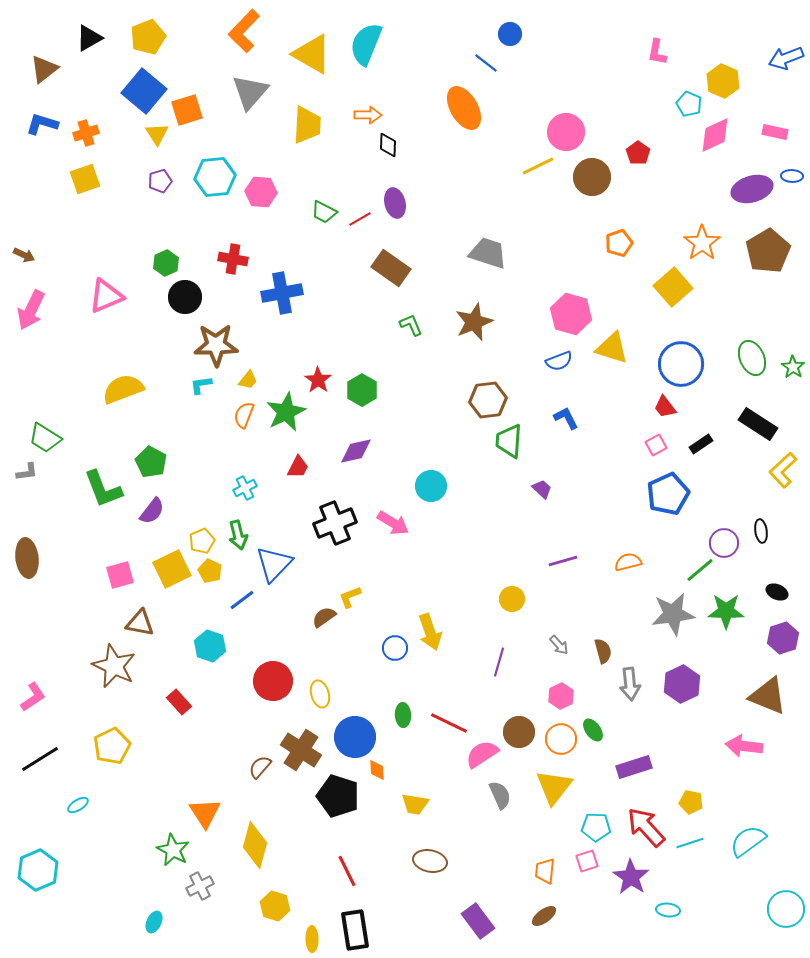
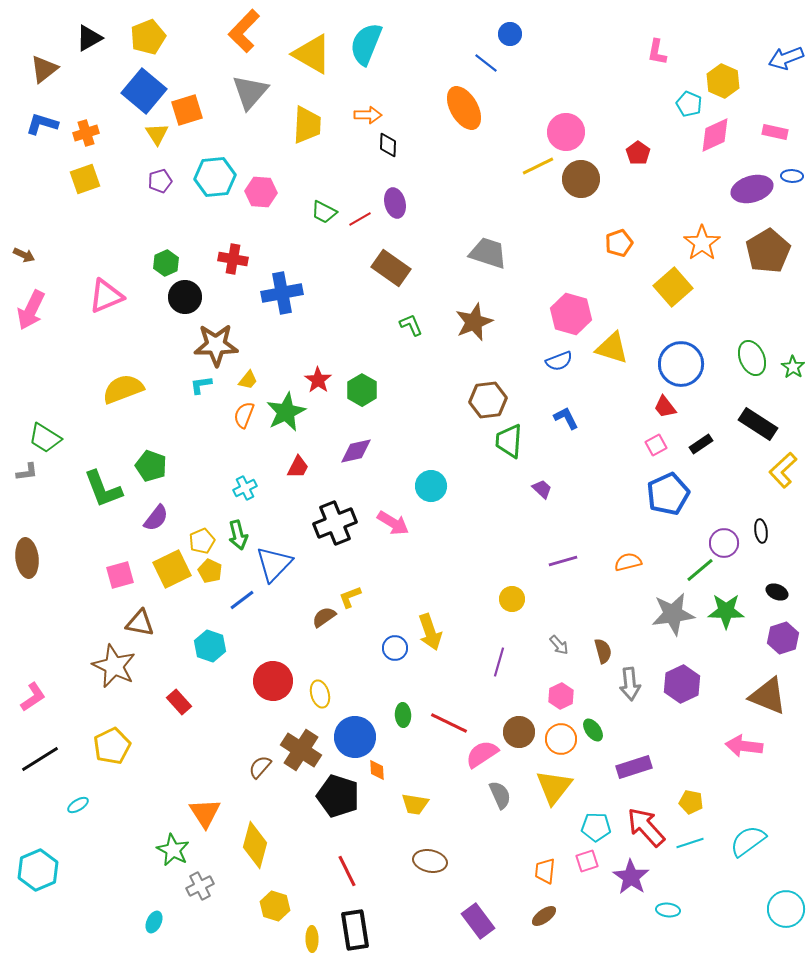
brown circle at (592, 177): moved 11 px left, 2 px down
green pentagon at (151, 462): moved 4 px down; rotated 8 degrees counterclockwise
purple semicircle at (152, 511): moved 4 px right, 7 px down
